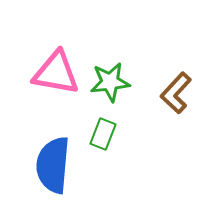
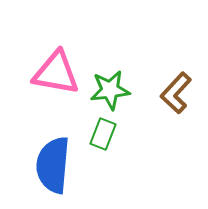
green star: moved 8 px down
